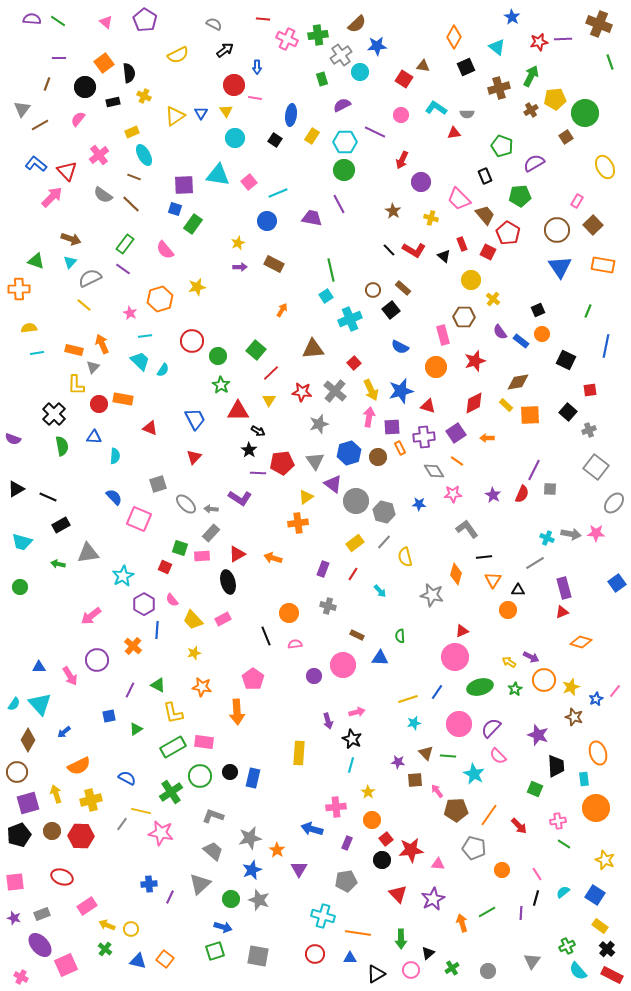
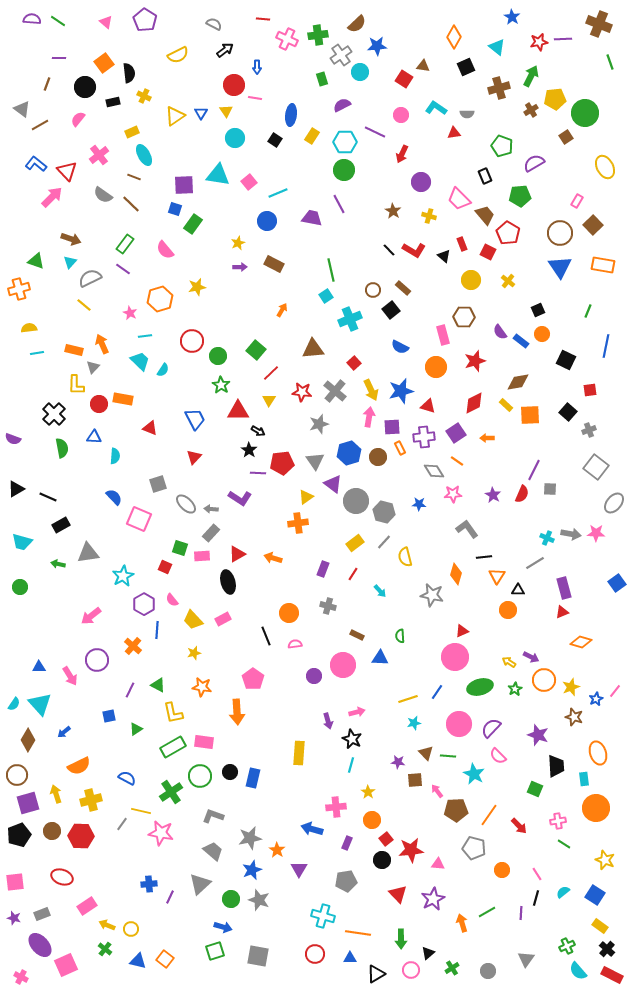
gray triangle at (22, 109): rotated 30 degrees counterclockwise
red arrow at (402, 160): moved 6 px up
yellow cross at (431, 218): moved 2 px left, 2 px up
brown circle at (557, 230): moved 3 px right, 3 px down
orange cross at (19, 289): rotated 15 degrees counterclockwise
yellow cross at (493, 299): moved 15 px right, 18 px up
green semicircle at (62, 446): moved 2 px down
orange triangle at (493, 580): moved 4 px right, 4 px up
brown circle at (17, 772): moved 3 px down
gray triangle at (532, 961): moved 6 px left, 2 px up
